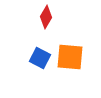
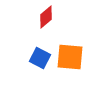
red diamond: rotated 20 degrees clockwise
